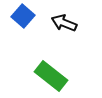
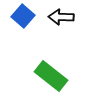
black arrow: moved 3 px left, 6 px up; rotated 20 degrees counterclockwise
